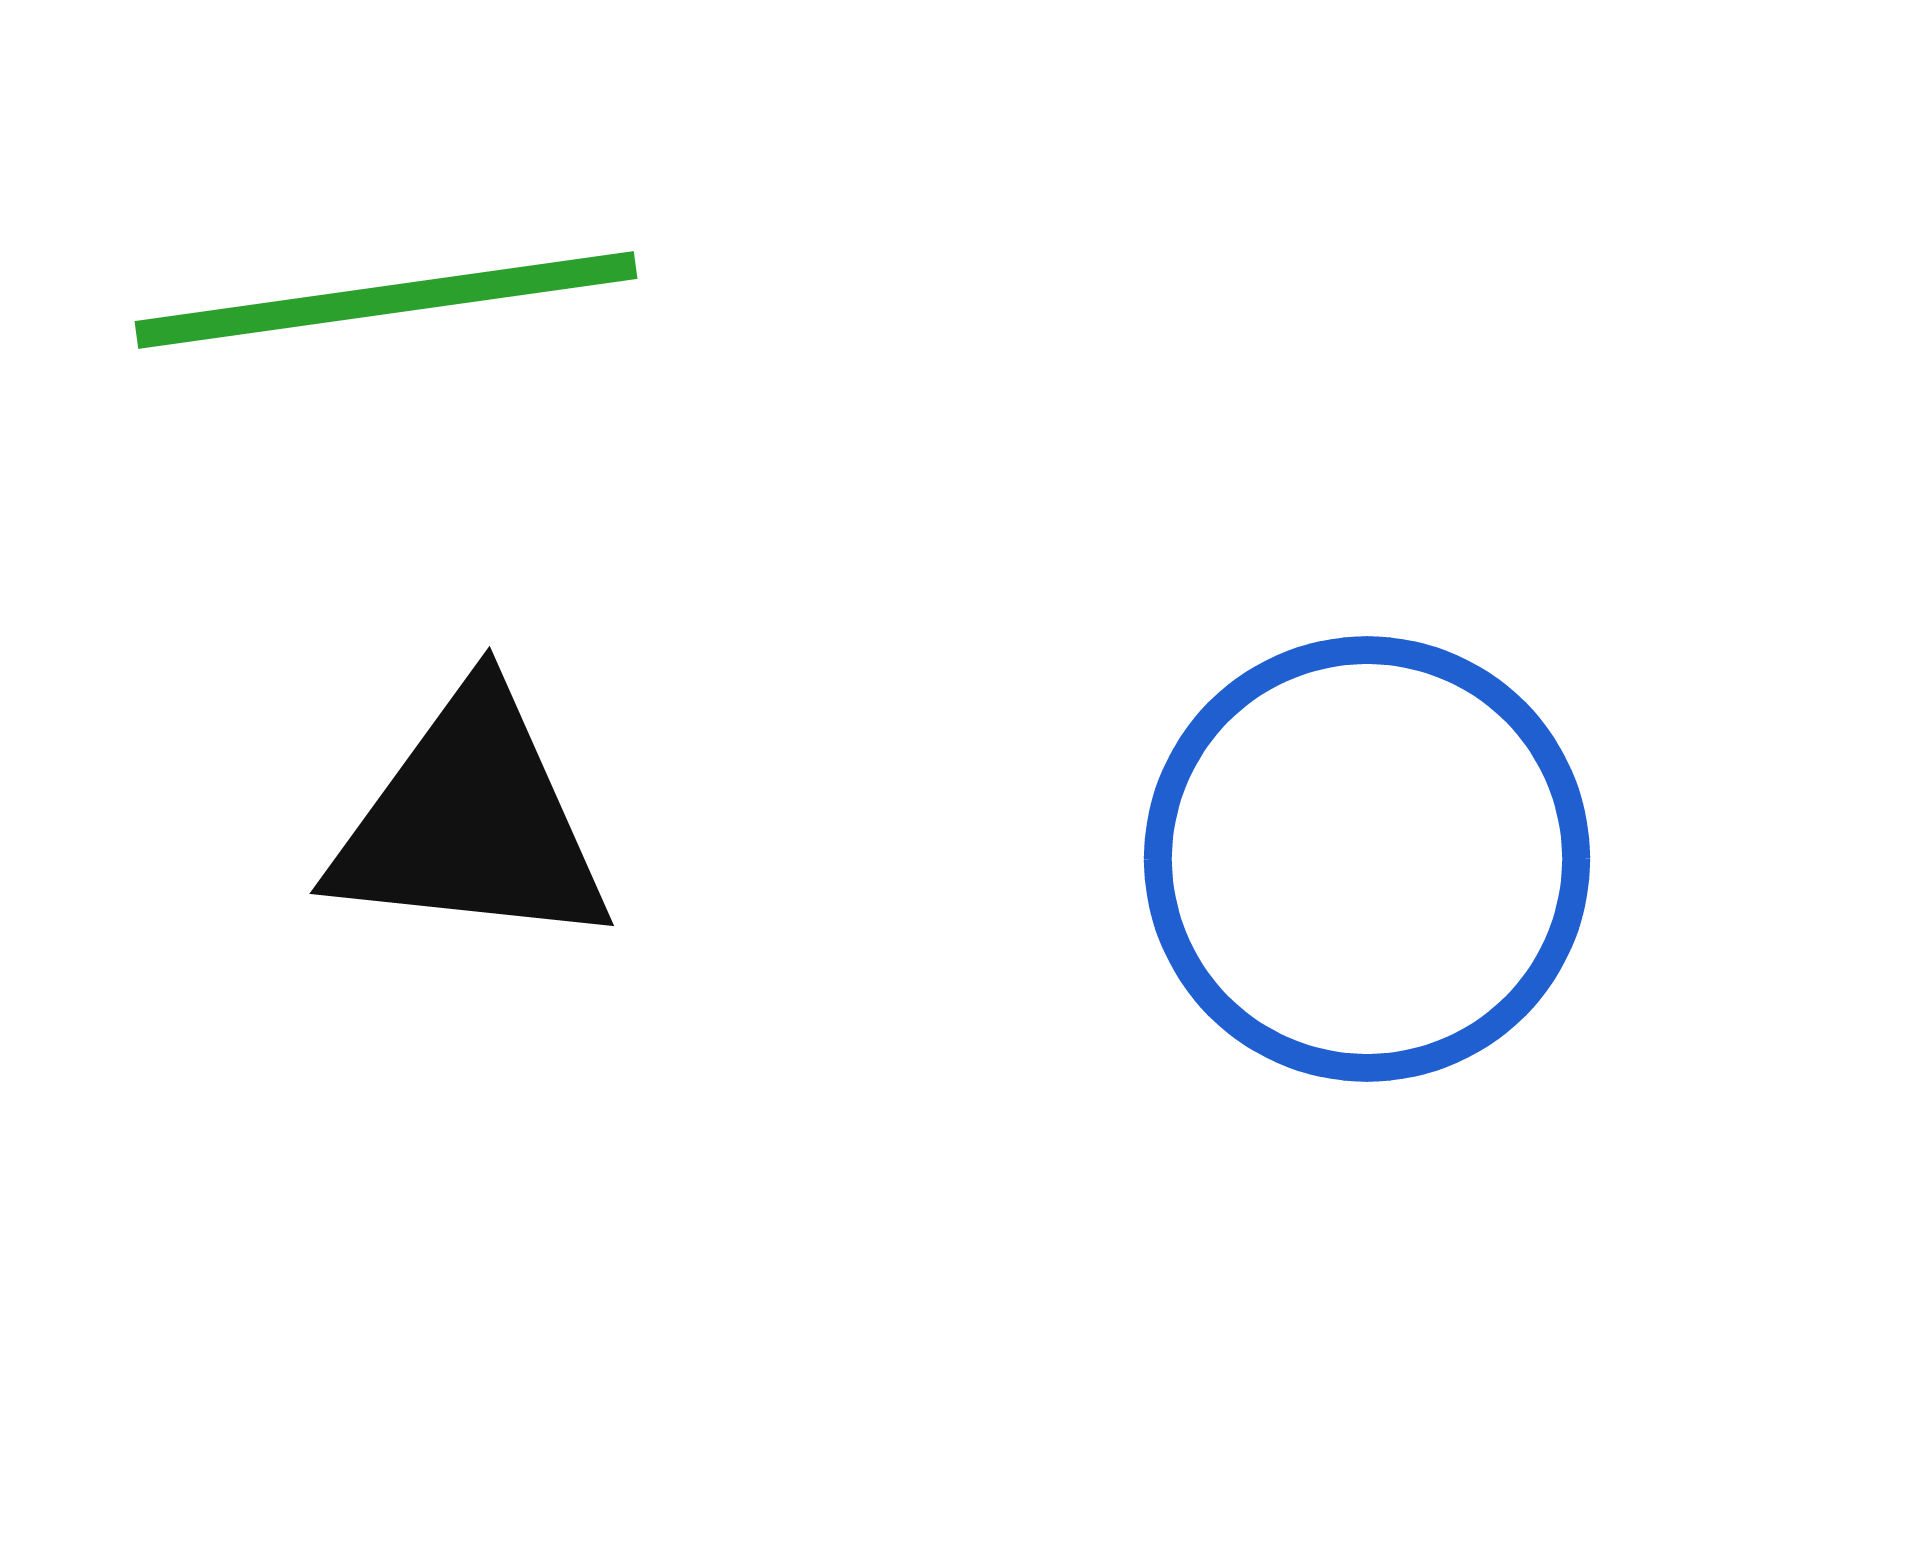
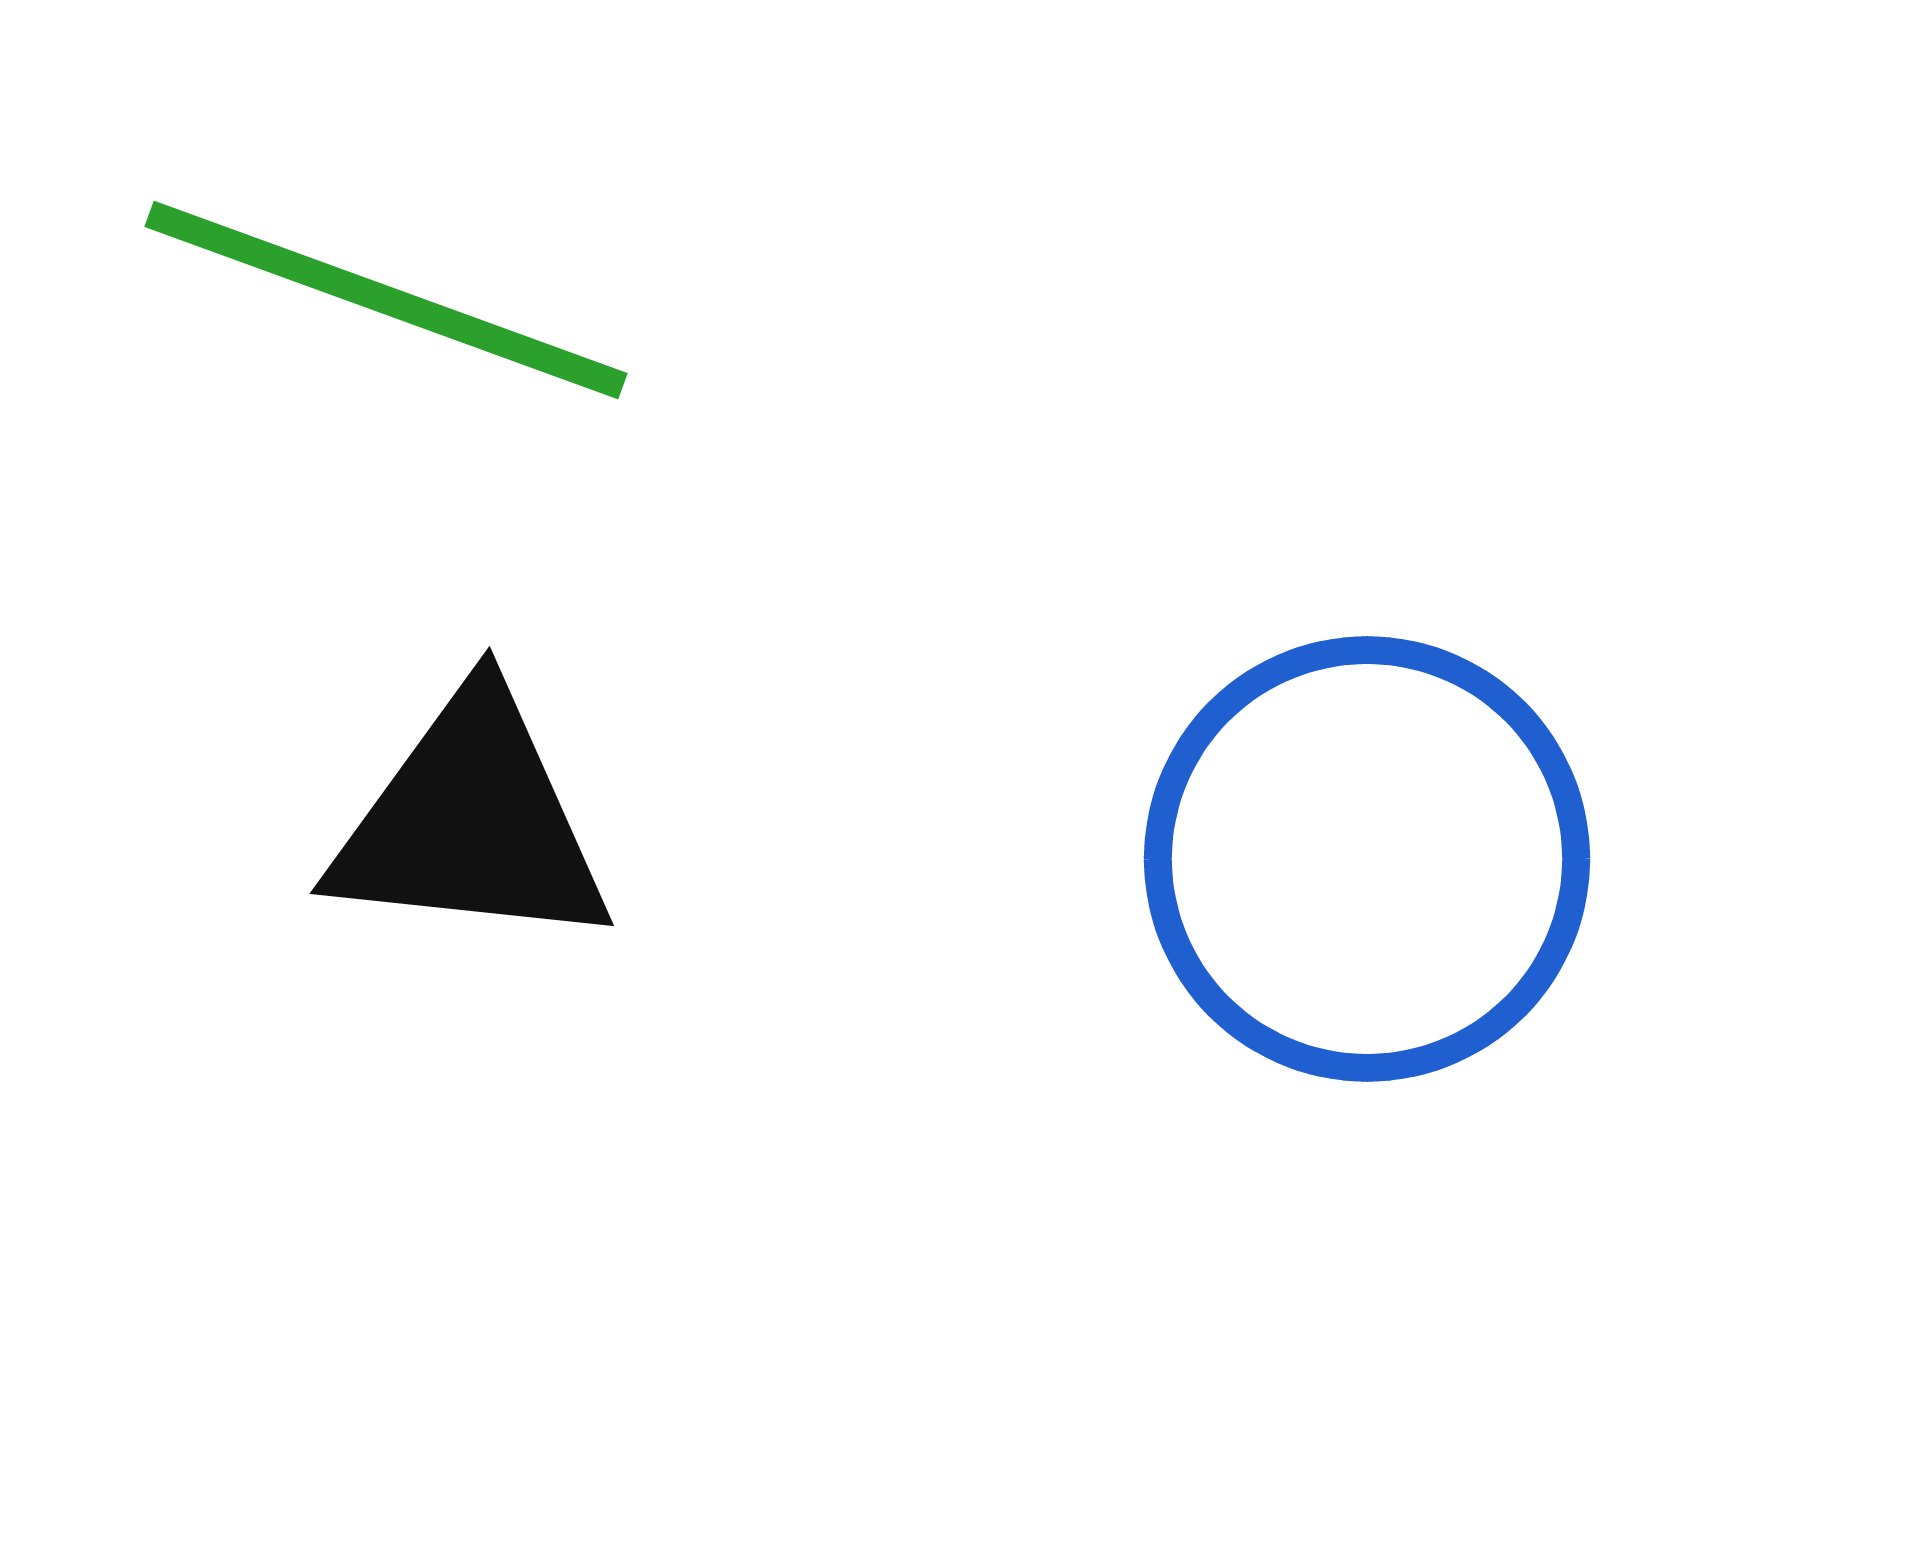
green line: rotated 28 degrees clockwise
